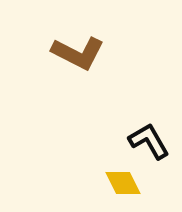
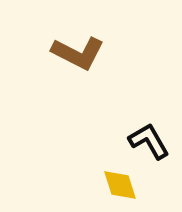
yellow diamond: moved 3 px left, 2 px down; rotated 9 degrees clockwise
